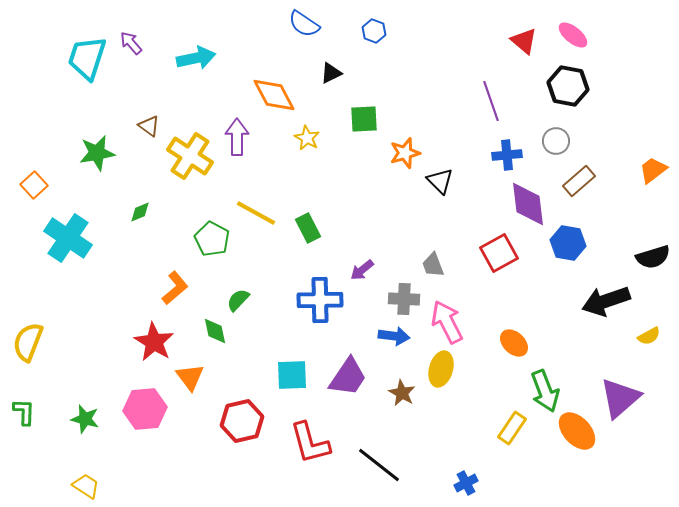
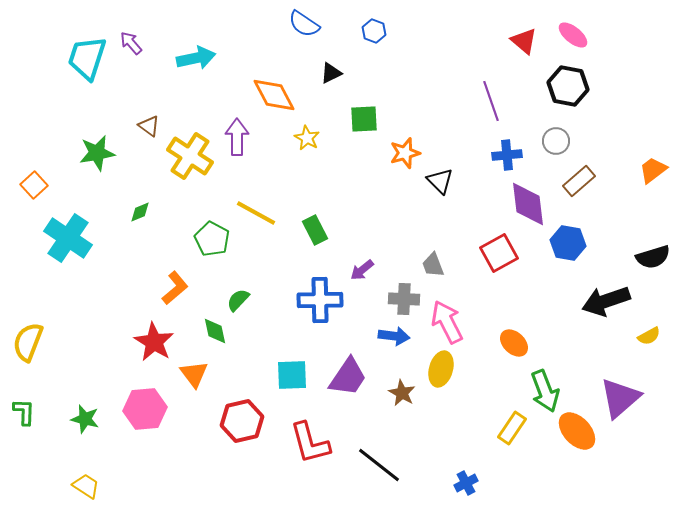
green rectangle at (308, 228): moved 7 px right, 2 px down
orange triangle at (190, 377): moved 4 px right, 3 px up
